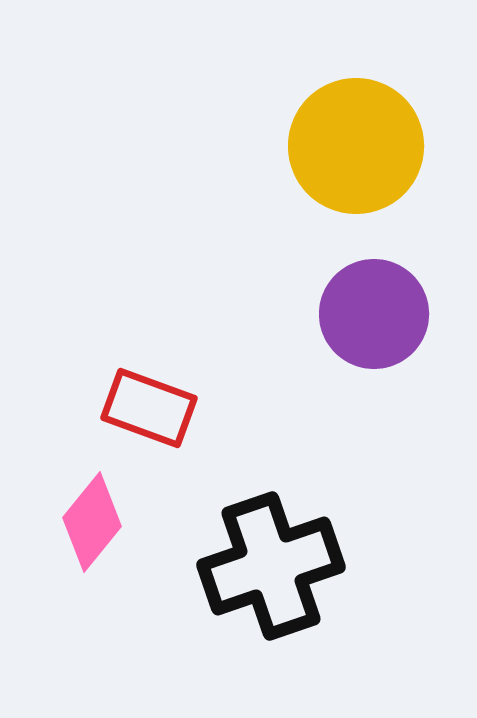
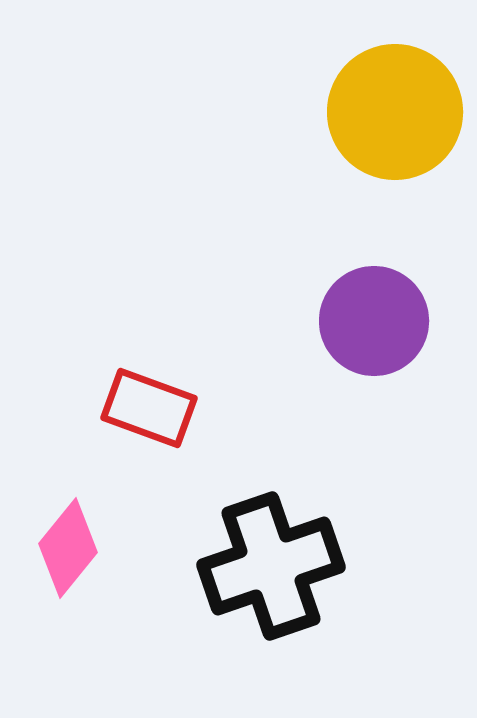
yellow circle: moved 39 px right, 34 px up
purple circle: moved 7 px down
pink diamond: moved 24 px left, 26 px down
